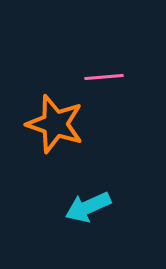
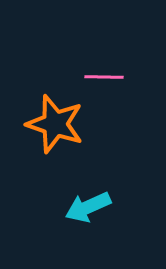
pink line: rotated 6 degrees clockwise
